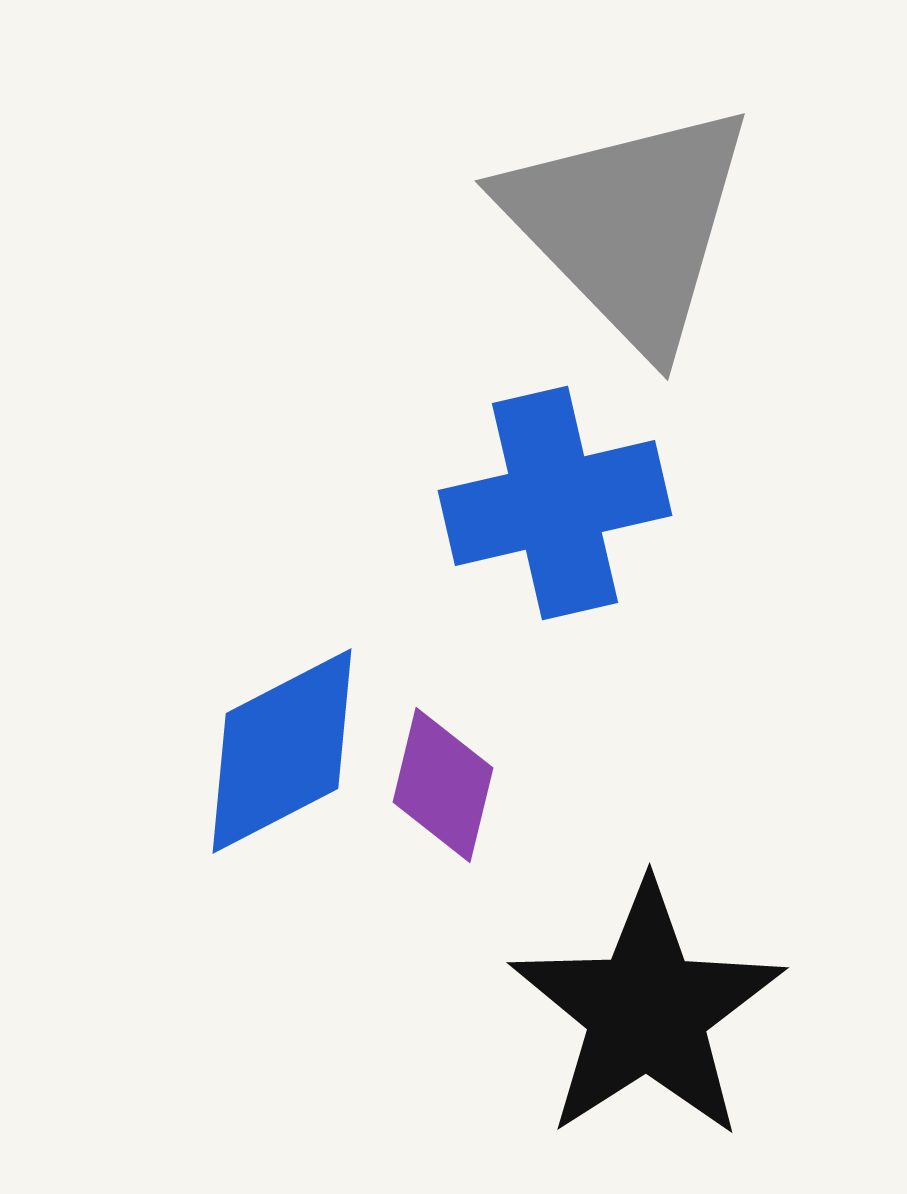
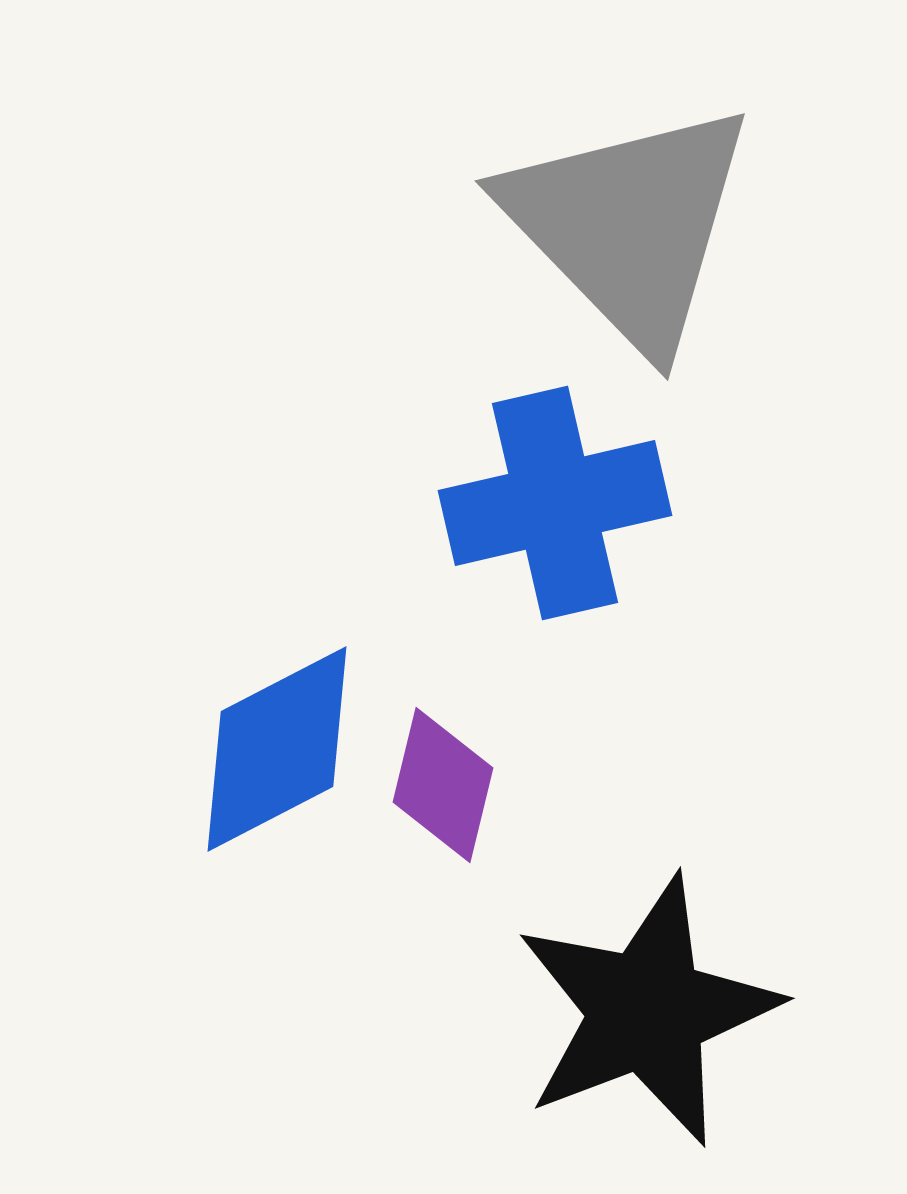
blue diamond: moved 5 px left, 2 px up
black star: rotated 12 degrees clockwise
